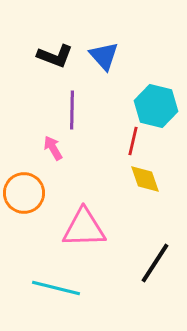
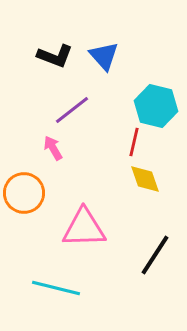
purple line: rotated 51 degrees clockwise
red line: moved 1 px right, 1 px down
black line: moved 8 px up
